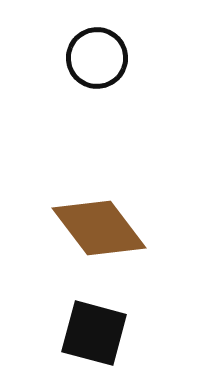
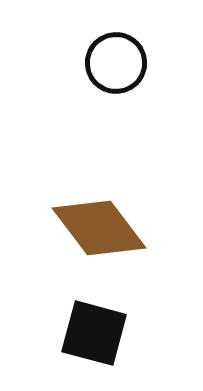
black circle: moved 19 px right, 5 px down
